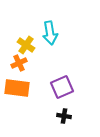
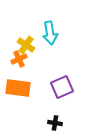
orange cross: moved 4 px up
orange rectangle: moved 1 px right
black cross: moved 9 px left, 7 px down
